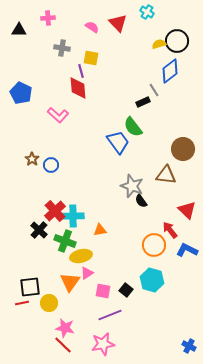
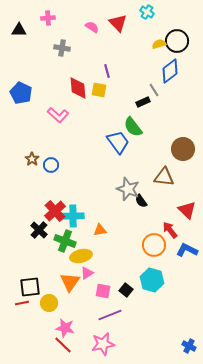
yellow square at (91, 58): moved 8 px right, 32 px down
purple line at (81, 71): moved 26 px right
brown triangle at (166, 175): moved 2 px left, 2 px down
gray star at (132, 186): moved 4 px left, 3 px down
